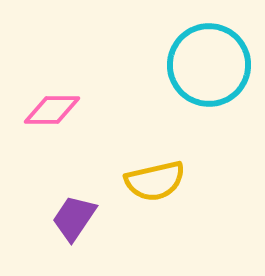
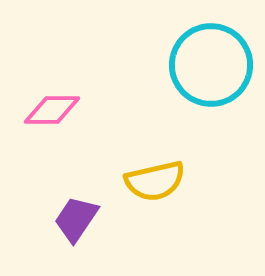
cyan circle: moved 2 px right
purple trapezoid: moved 2 px right, 1 px down
